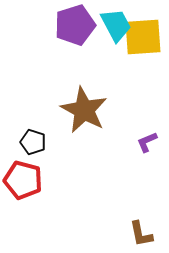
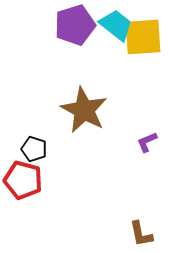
cyan trapezoid: rotated 24 degrees counterclockwise
black pentagon: moved 1 px right, 7 px down
